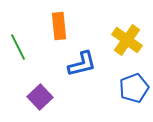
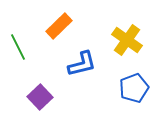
orange rectangle: rotated 52 degrees clockwise
